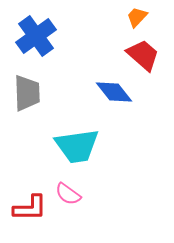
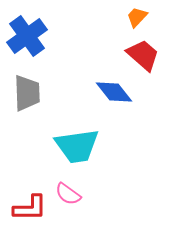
blue cross: moved 9 px left
